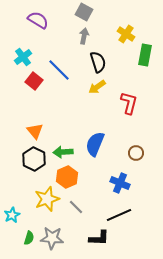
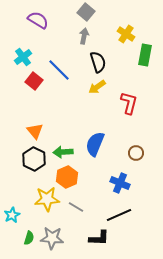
gray square: moved 2 px right; rotated 12 degrees clockwise
yellow star: rotated 15 degrees clockwise
gray line: rotated 14 degrees counterclockwise
